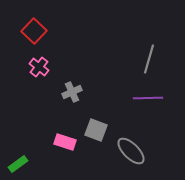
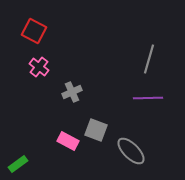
red square: rotated 15 degrees counterclockwise
pink rectangle: moved 3 px right, 1 px up; rotated 10 degrees clockwise
